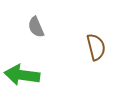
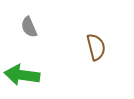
gray semicircle: moved 7 px left
